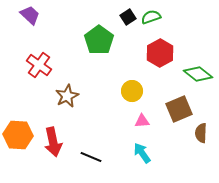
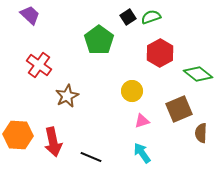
pink triangle: rotated 14 degrees counterclockwise
